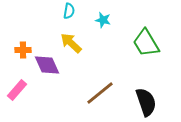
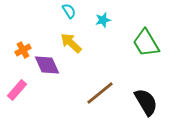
cyan semicircle: rotated 42 degrees counterclockwise
cyan star: rotated 28 degrees counterclockwise
orange cross: rotated 28 degrees counterclockwise
black semicircle: rotated 12 degrees counterclockwise
